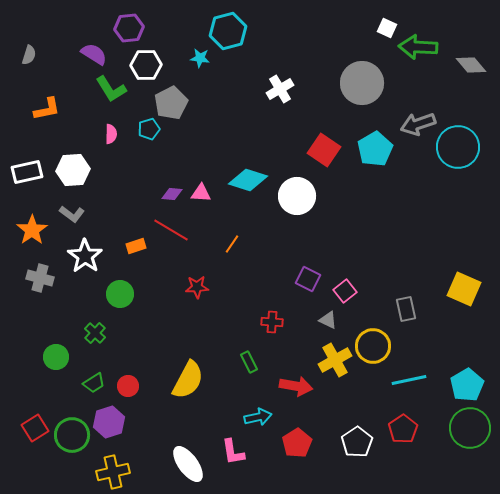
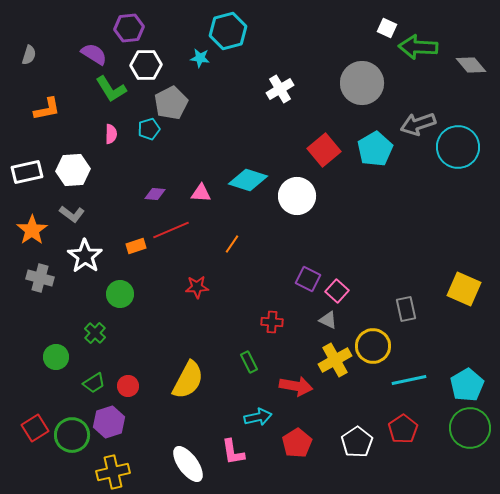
red square at (324, 150): rotated 16 degrees clockwise
purple diamond at (172, 194): moved 17 px left
red line at (171, 230): rotated 54 degrees counterclockwise
pink square at (345, 291): moved 8 px left; rotated 10 degrees counterclockwise
